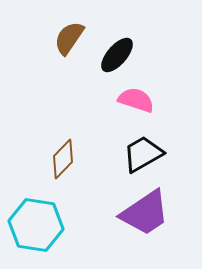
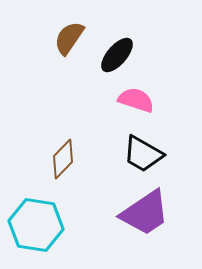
black trapezoid: rotated 120 degrees counterclockwise
